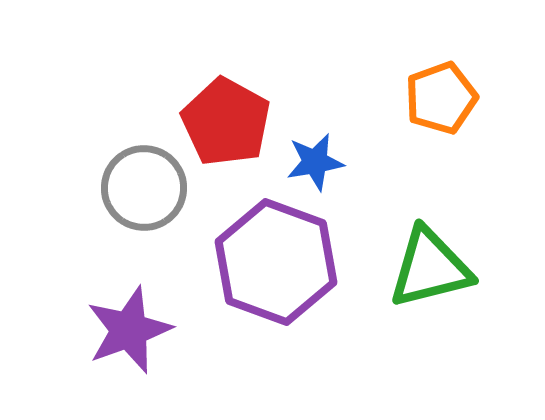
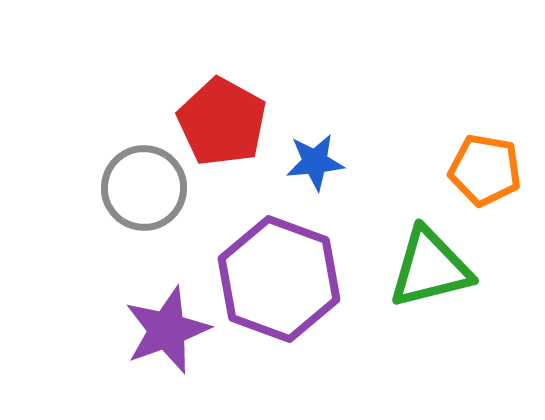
orange pentagon: moved 44 px right, 72 px down; rotated 30 degrees clockwise
red pentagon: moved 4 px left
blue star: rotated 4 degrees clockwise
purple hexagon: moved 3 px right, 17 px down
purple star: moved 38 px right
